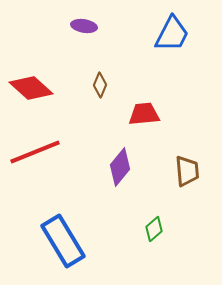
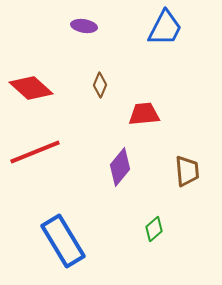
blue trapezoid: moved 7 px left, 6 px up
